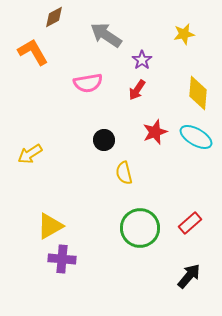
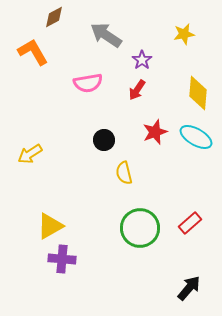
black arrow: moved 12 px down
